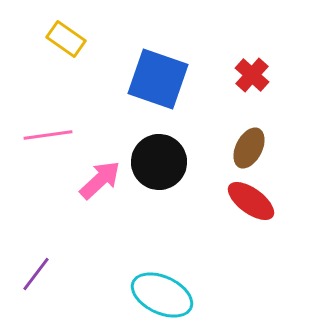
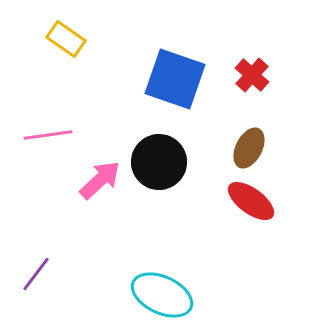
blue square: moved 17 px right
